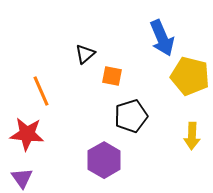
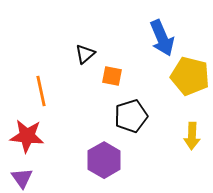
orange line: rotated 12 degrees clockwise
red star: moved 2 px down
